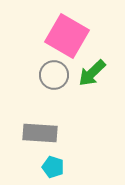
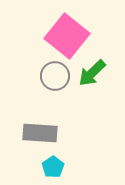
pink square: rotated 9 degrees clockwise
gray circle: moved 1 px right, 1 px down
cyan pentagon: rotated 20 degrees clockwise
